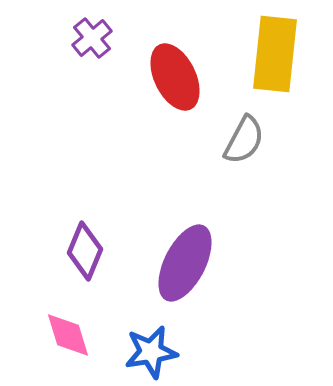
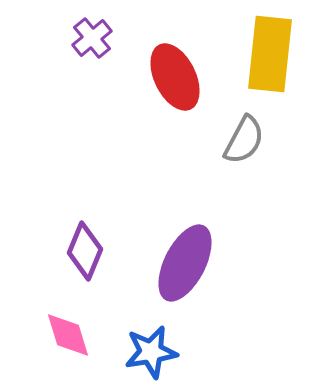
yellow rectangle: moved 5 px left
